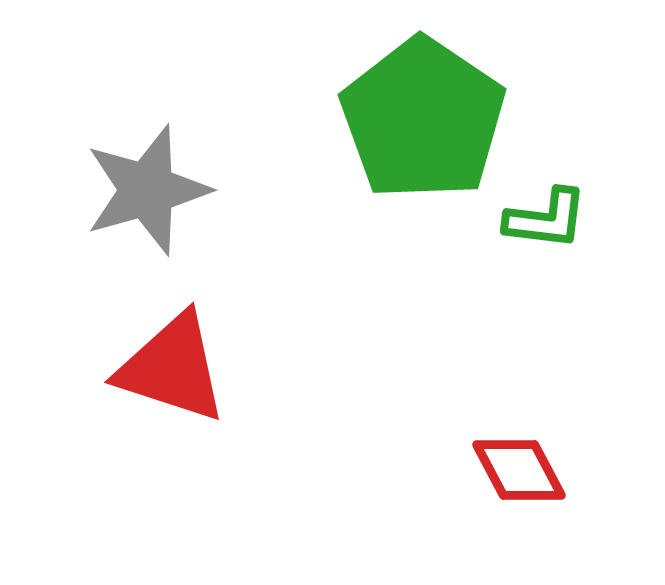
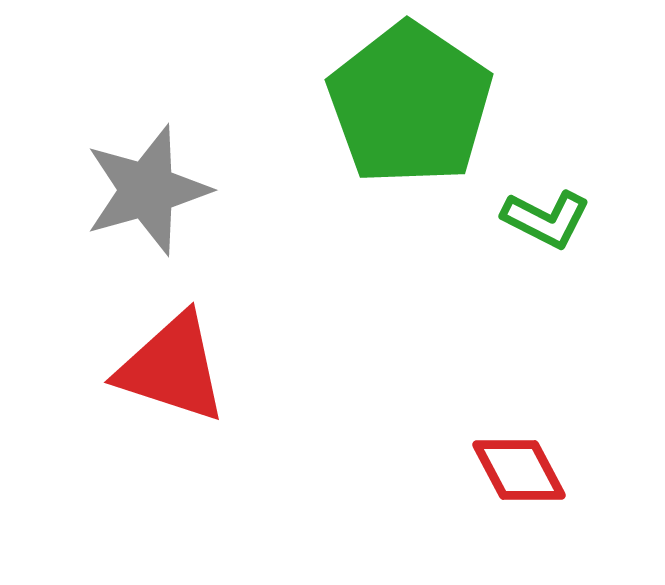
green pentagon: moved 13 px left, 15 px up
green L-shape: rotated 20 degrees clockwise
